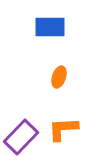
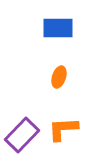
blue rectangle: moved 8 px right, 1 px down
purple rectangle: moved 1 px right, 2 px up
